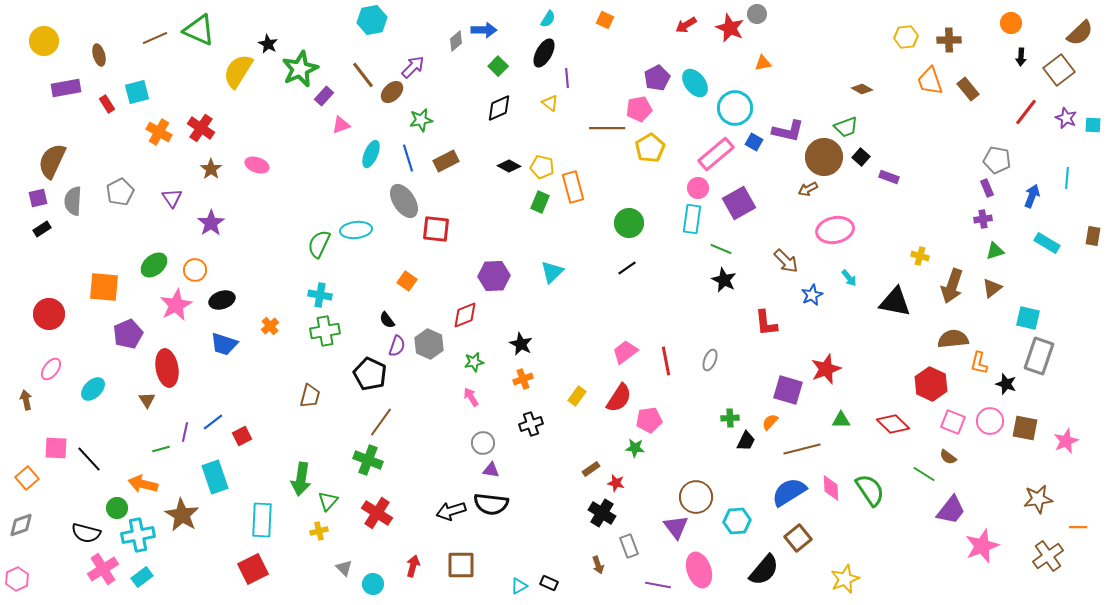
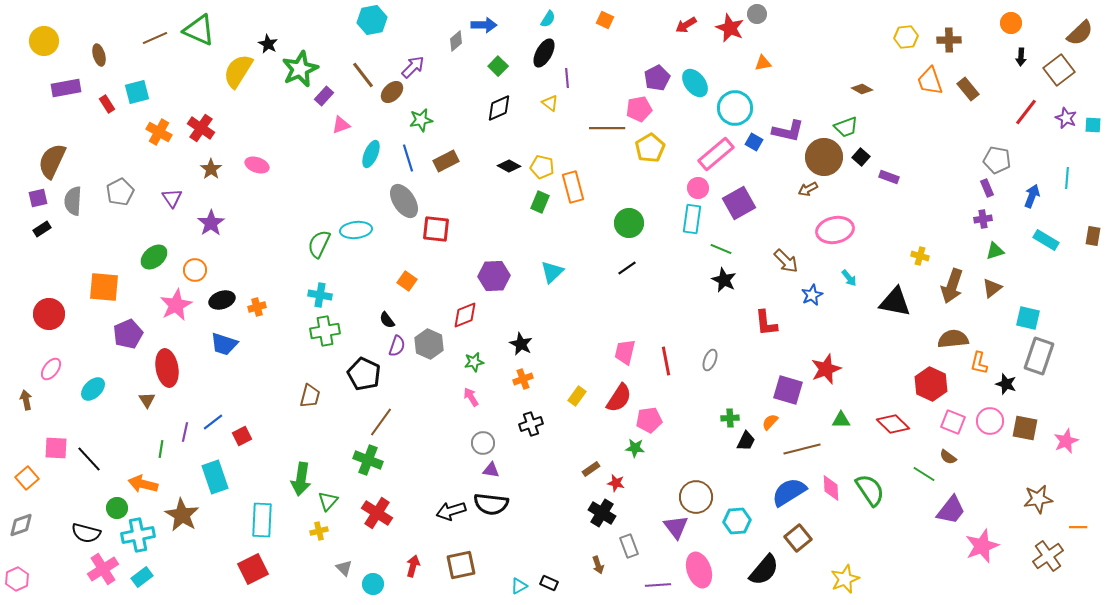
blue arrow at (484, 30): moved 5 px up
cyan rectangle at (1047, 243): moved 1 px left, 3 px up
green ellipse at (154, 265): moved 8 px up
orange cross at (270, 326): moved 13 px left, 19 px up; rotated 24 degrees clockwise
pink trapezoid at (625, 352): rotated 40 degrees counterclockwise
black pentagon at (370, 374): moved 6 px left
green line at (161, 449): rotated 66 degrees counterclockwise
brown square at (461, 565): rotated 12 degrees counterclockwise
purple line at (658, 585): rotated 15 degrees counterclockwise
